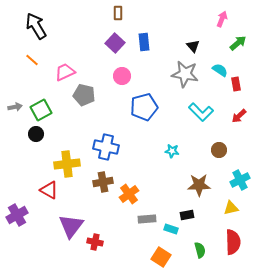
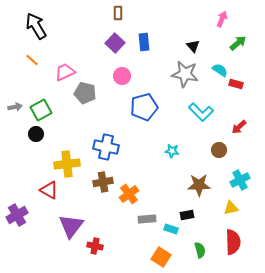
red rectangle: rotated 64 degrees counterclockwise
gray pentagon: moved 1 px right, 2 px up
red arrow: moved 11 px down
red cross: moved 4 px down
